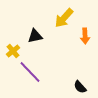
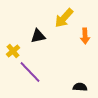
black triangle: moved 3 px right
black semicircle: rotated 136 degrees clockwise
